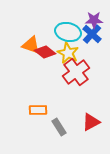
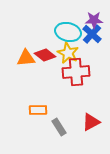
orange triangle: moved 5 px left, 13 px down; rotated 24 degrees counterclockwise
red diamond: moved 3 px down
red cross: rotated 32 degrees clockwise
